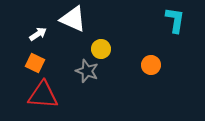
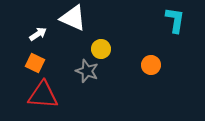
white triangle: moved 1 px up
